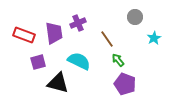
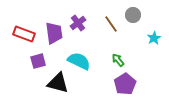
gray circle: moved 2 px left, 2 px up
purple cross: rotated 14 degrees counterclockwise
red rectangle: moved 1 px up
brown line: moved 4 px right, 15 px up
purple square: moved 1 px up
purple pentagon: rotated 20 degrees clockwise
